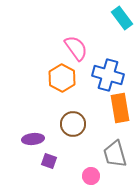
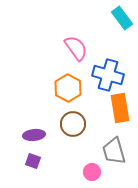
orange hexagon: moved 6 px right, 10 px down
purple ellipse: moved 1 px right, 4 px up
gray trapezoid: moved 1 px left, 3 px up
purple square: moved 16 px left
pink circle: moved 1 px right, 4 px up
